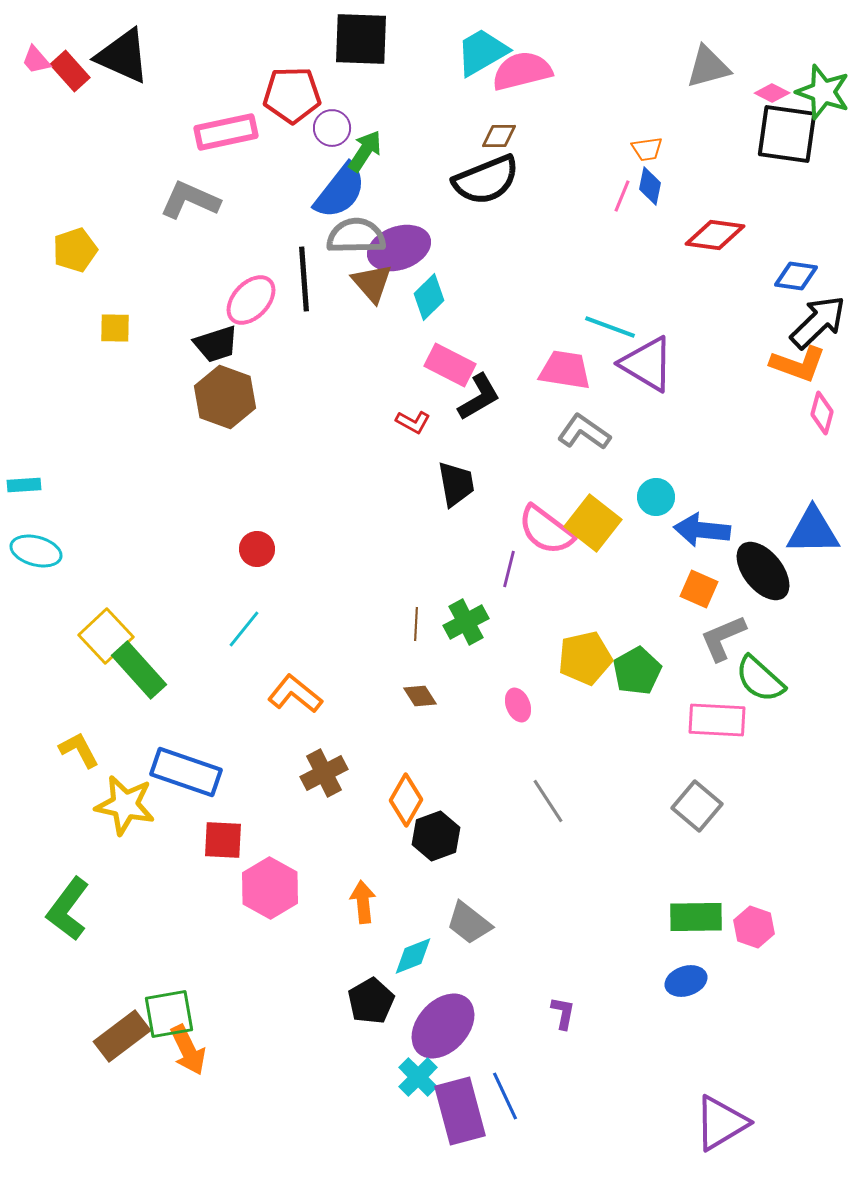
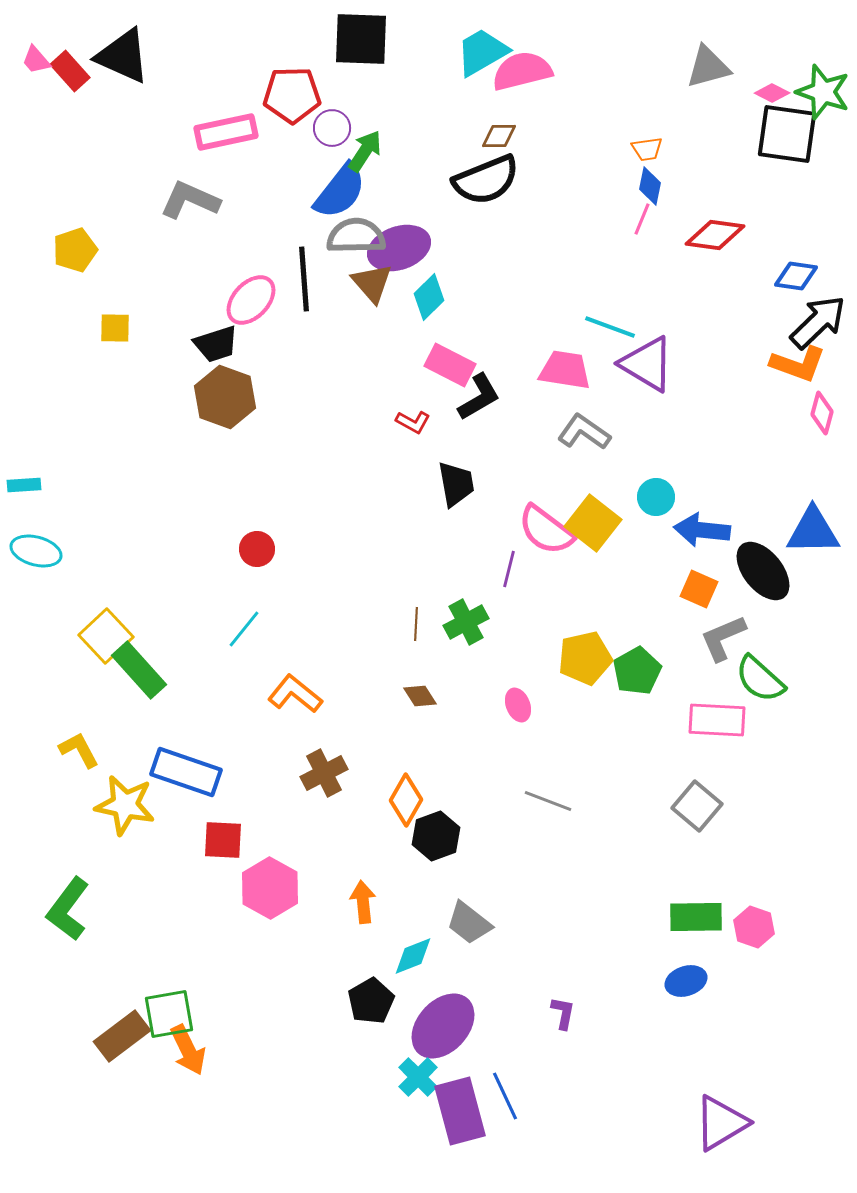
pink line at (622, 196): moved 20 px right, 23 px down
gray line at (548, 801): rotated 36 degrees counterclockwise
